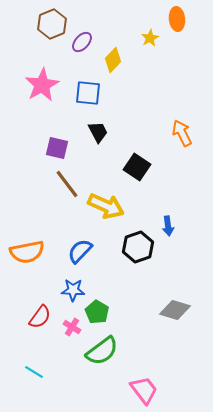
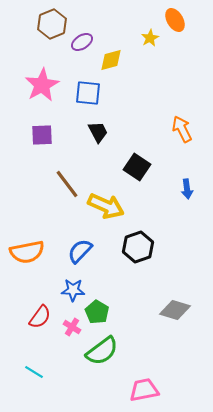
orange ellipse: moved 2 px left, 1 px down; rotated 25 degrees counterclockwise
purple ellipse: rotated 15 degrees clockwise
yellow diamond: moved 2 px left; rotated 30 degrees clockwise
orange arrow: moved 4 px up
purple square: moved 15 px left, 13 px up; rotated 15 degrees counterclockwise
blue arrow: moved 19 px right, 37 px up
pink trapezoid: rotated 64 degrees counterclockwise
